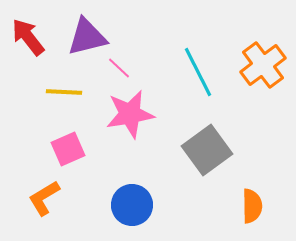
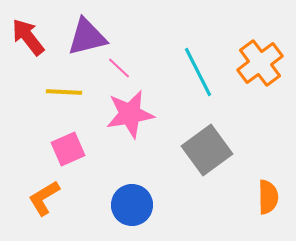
orange cross: moved 3 px left, 2 px up
orange semicircle: moved 16 px right, 9 px up
